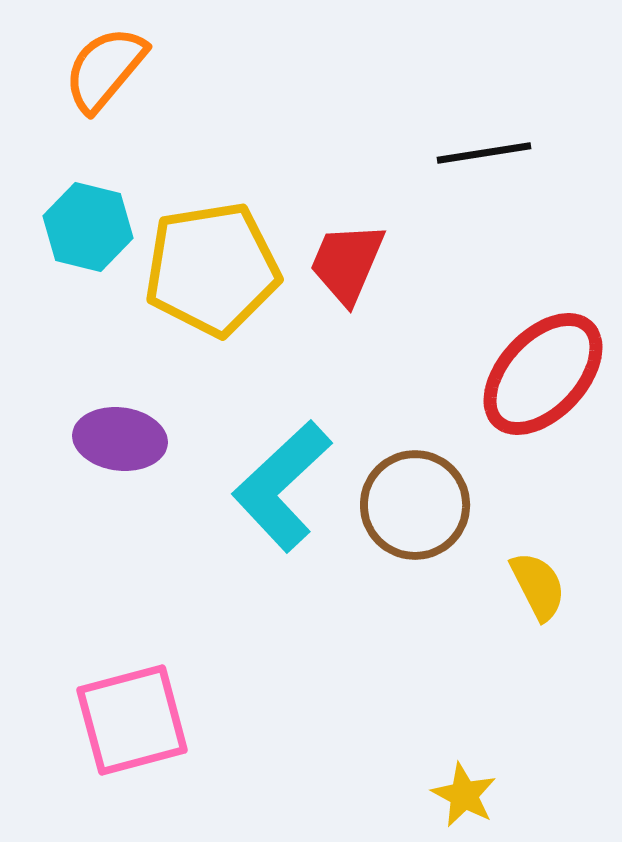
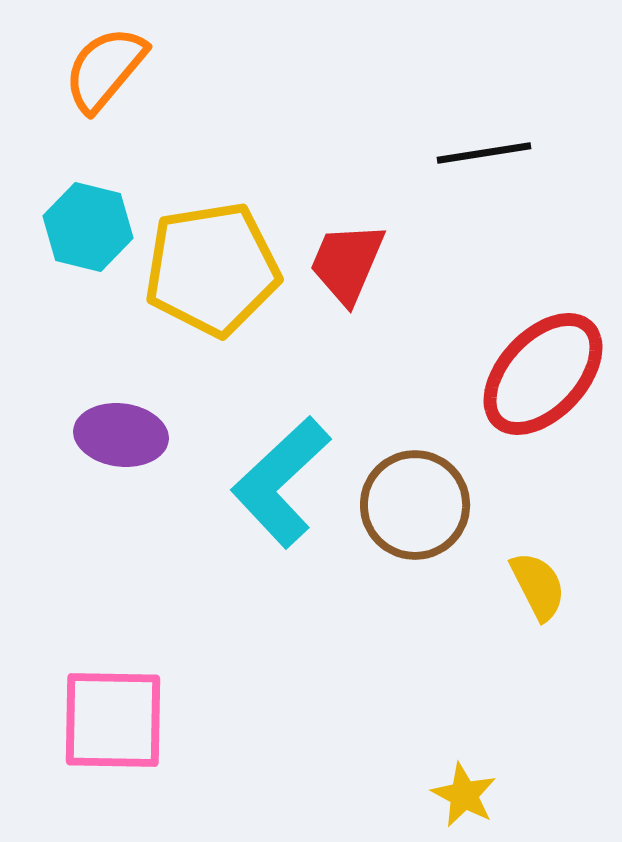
purple ellipse: moved 1 px right, 4 px up
cyan L-shape: moved 1 px left, 4 px up
pink square: moved 19 px left; rotated 16 degrees clockwise
